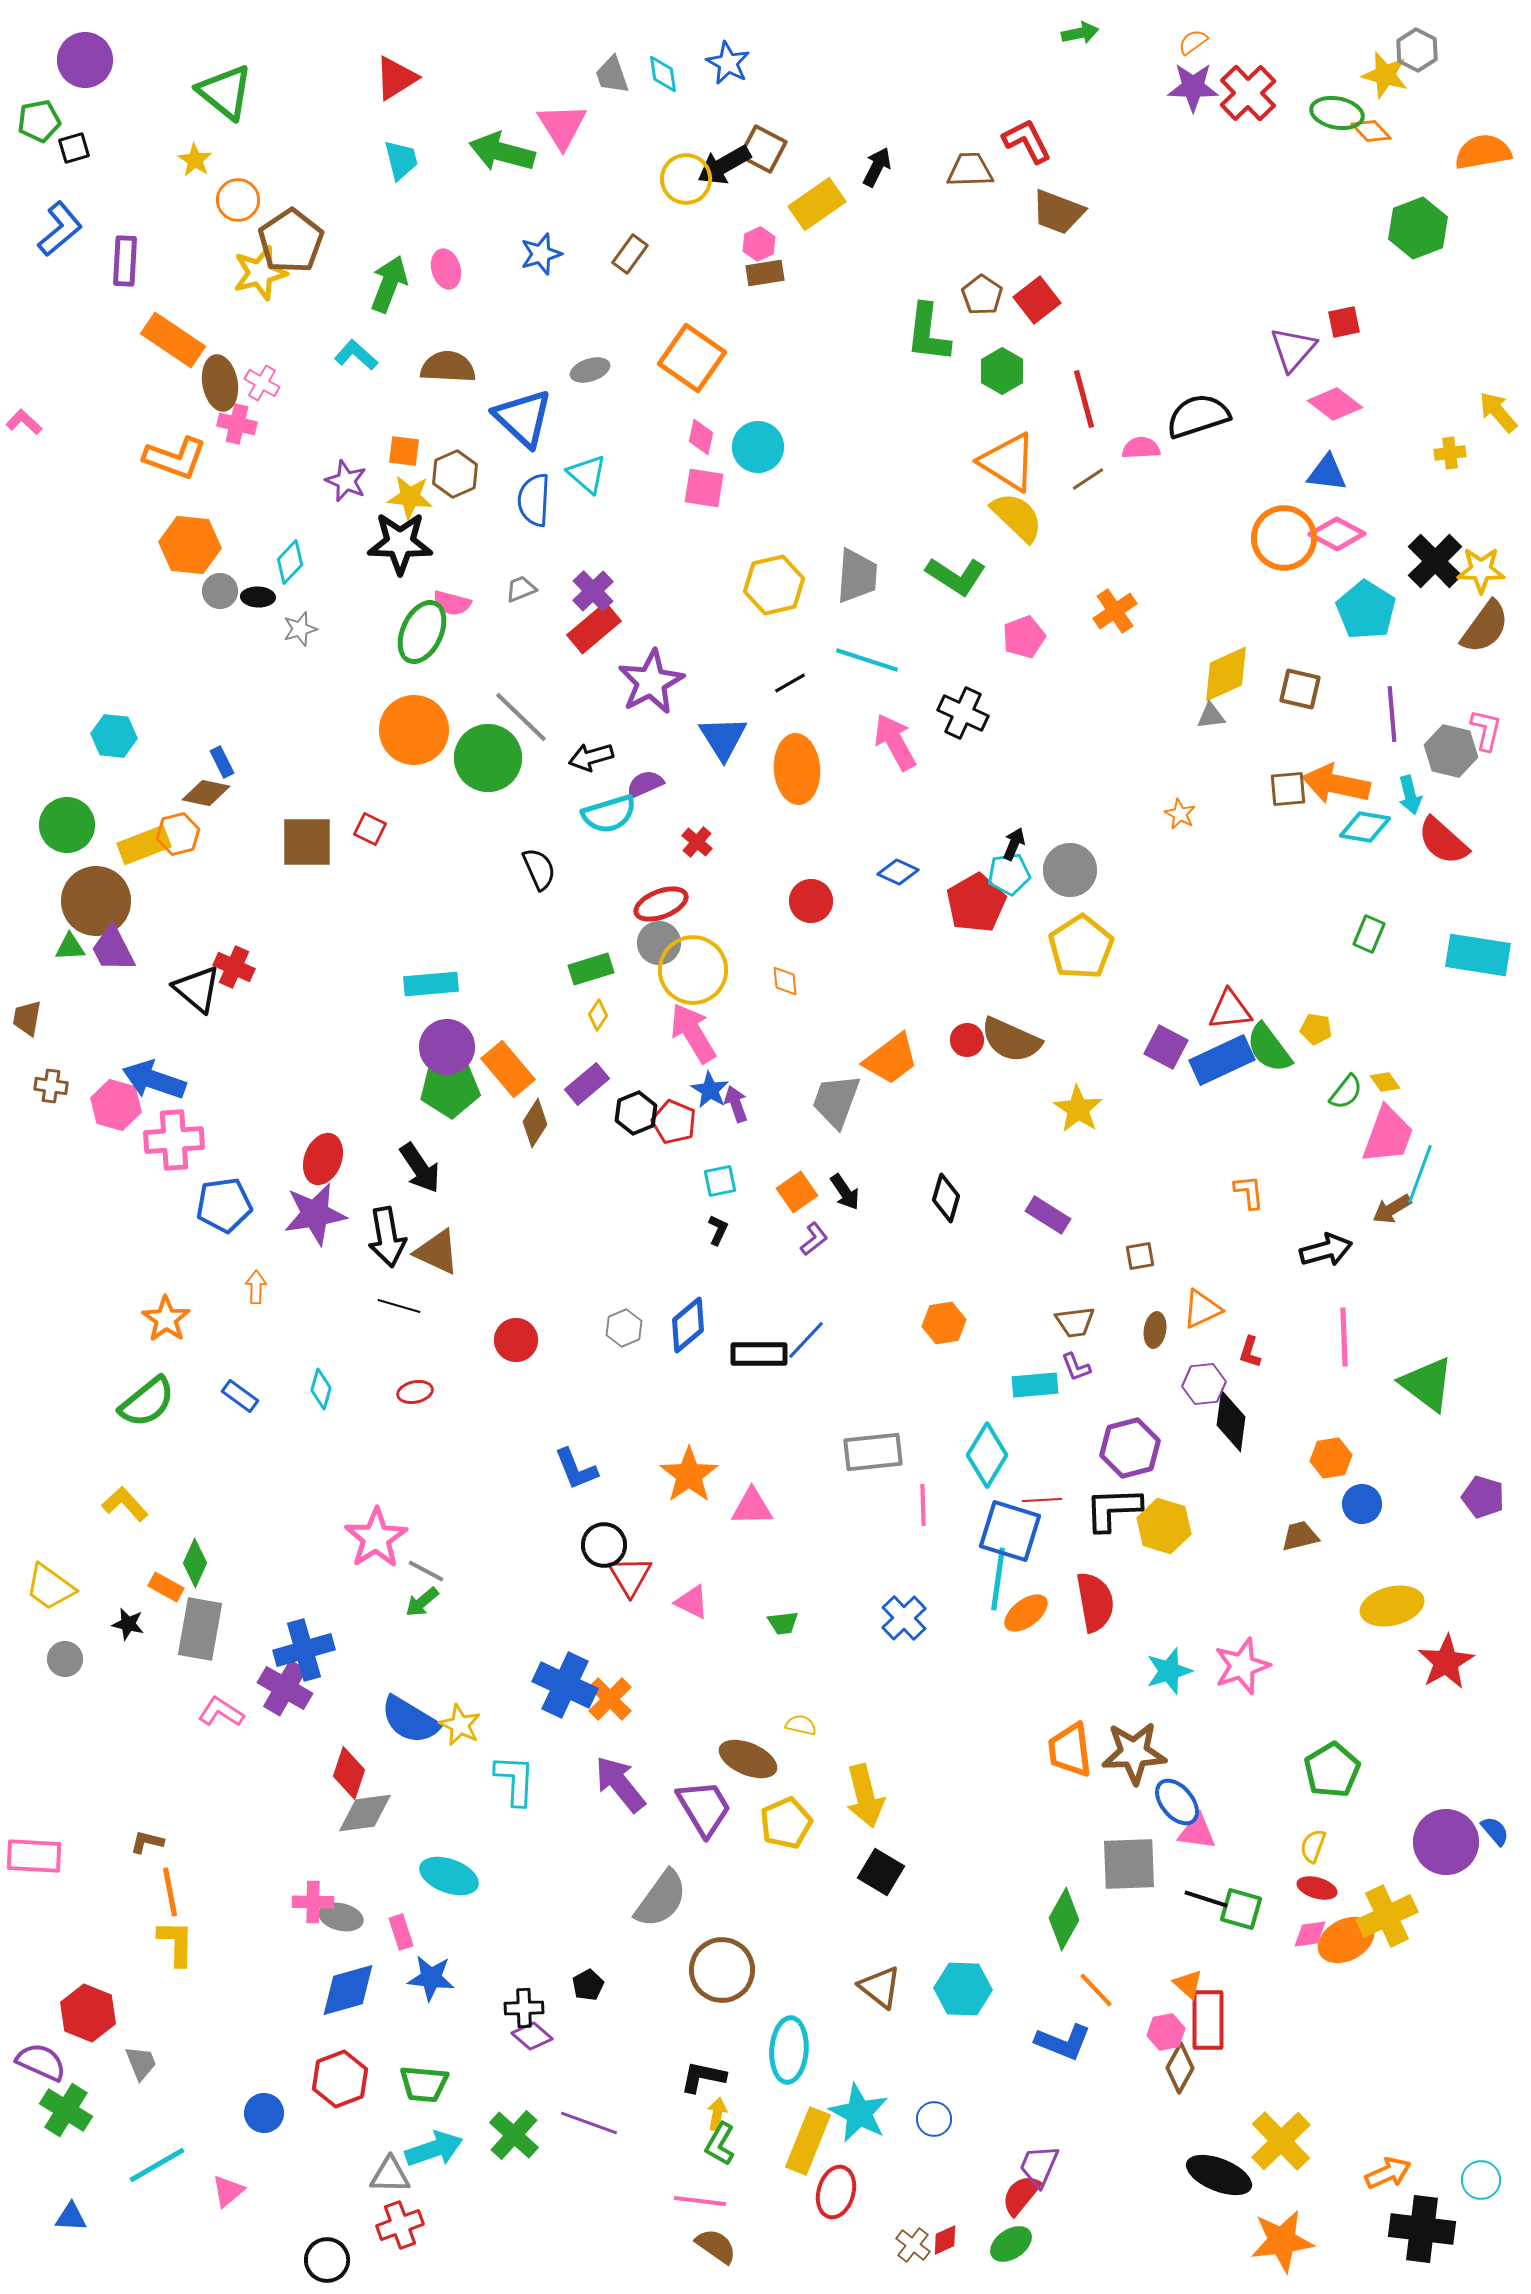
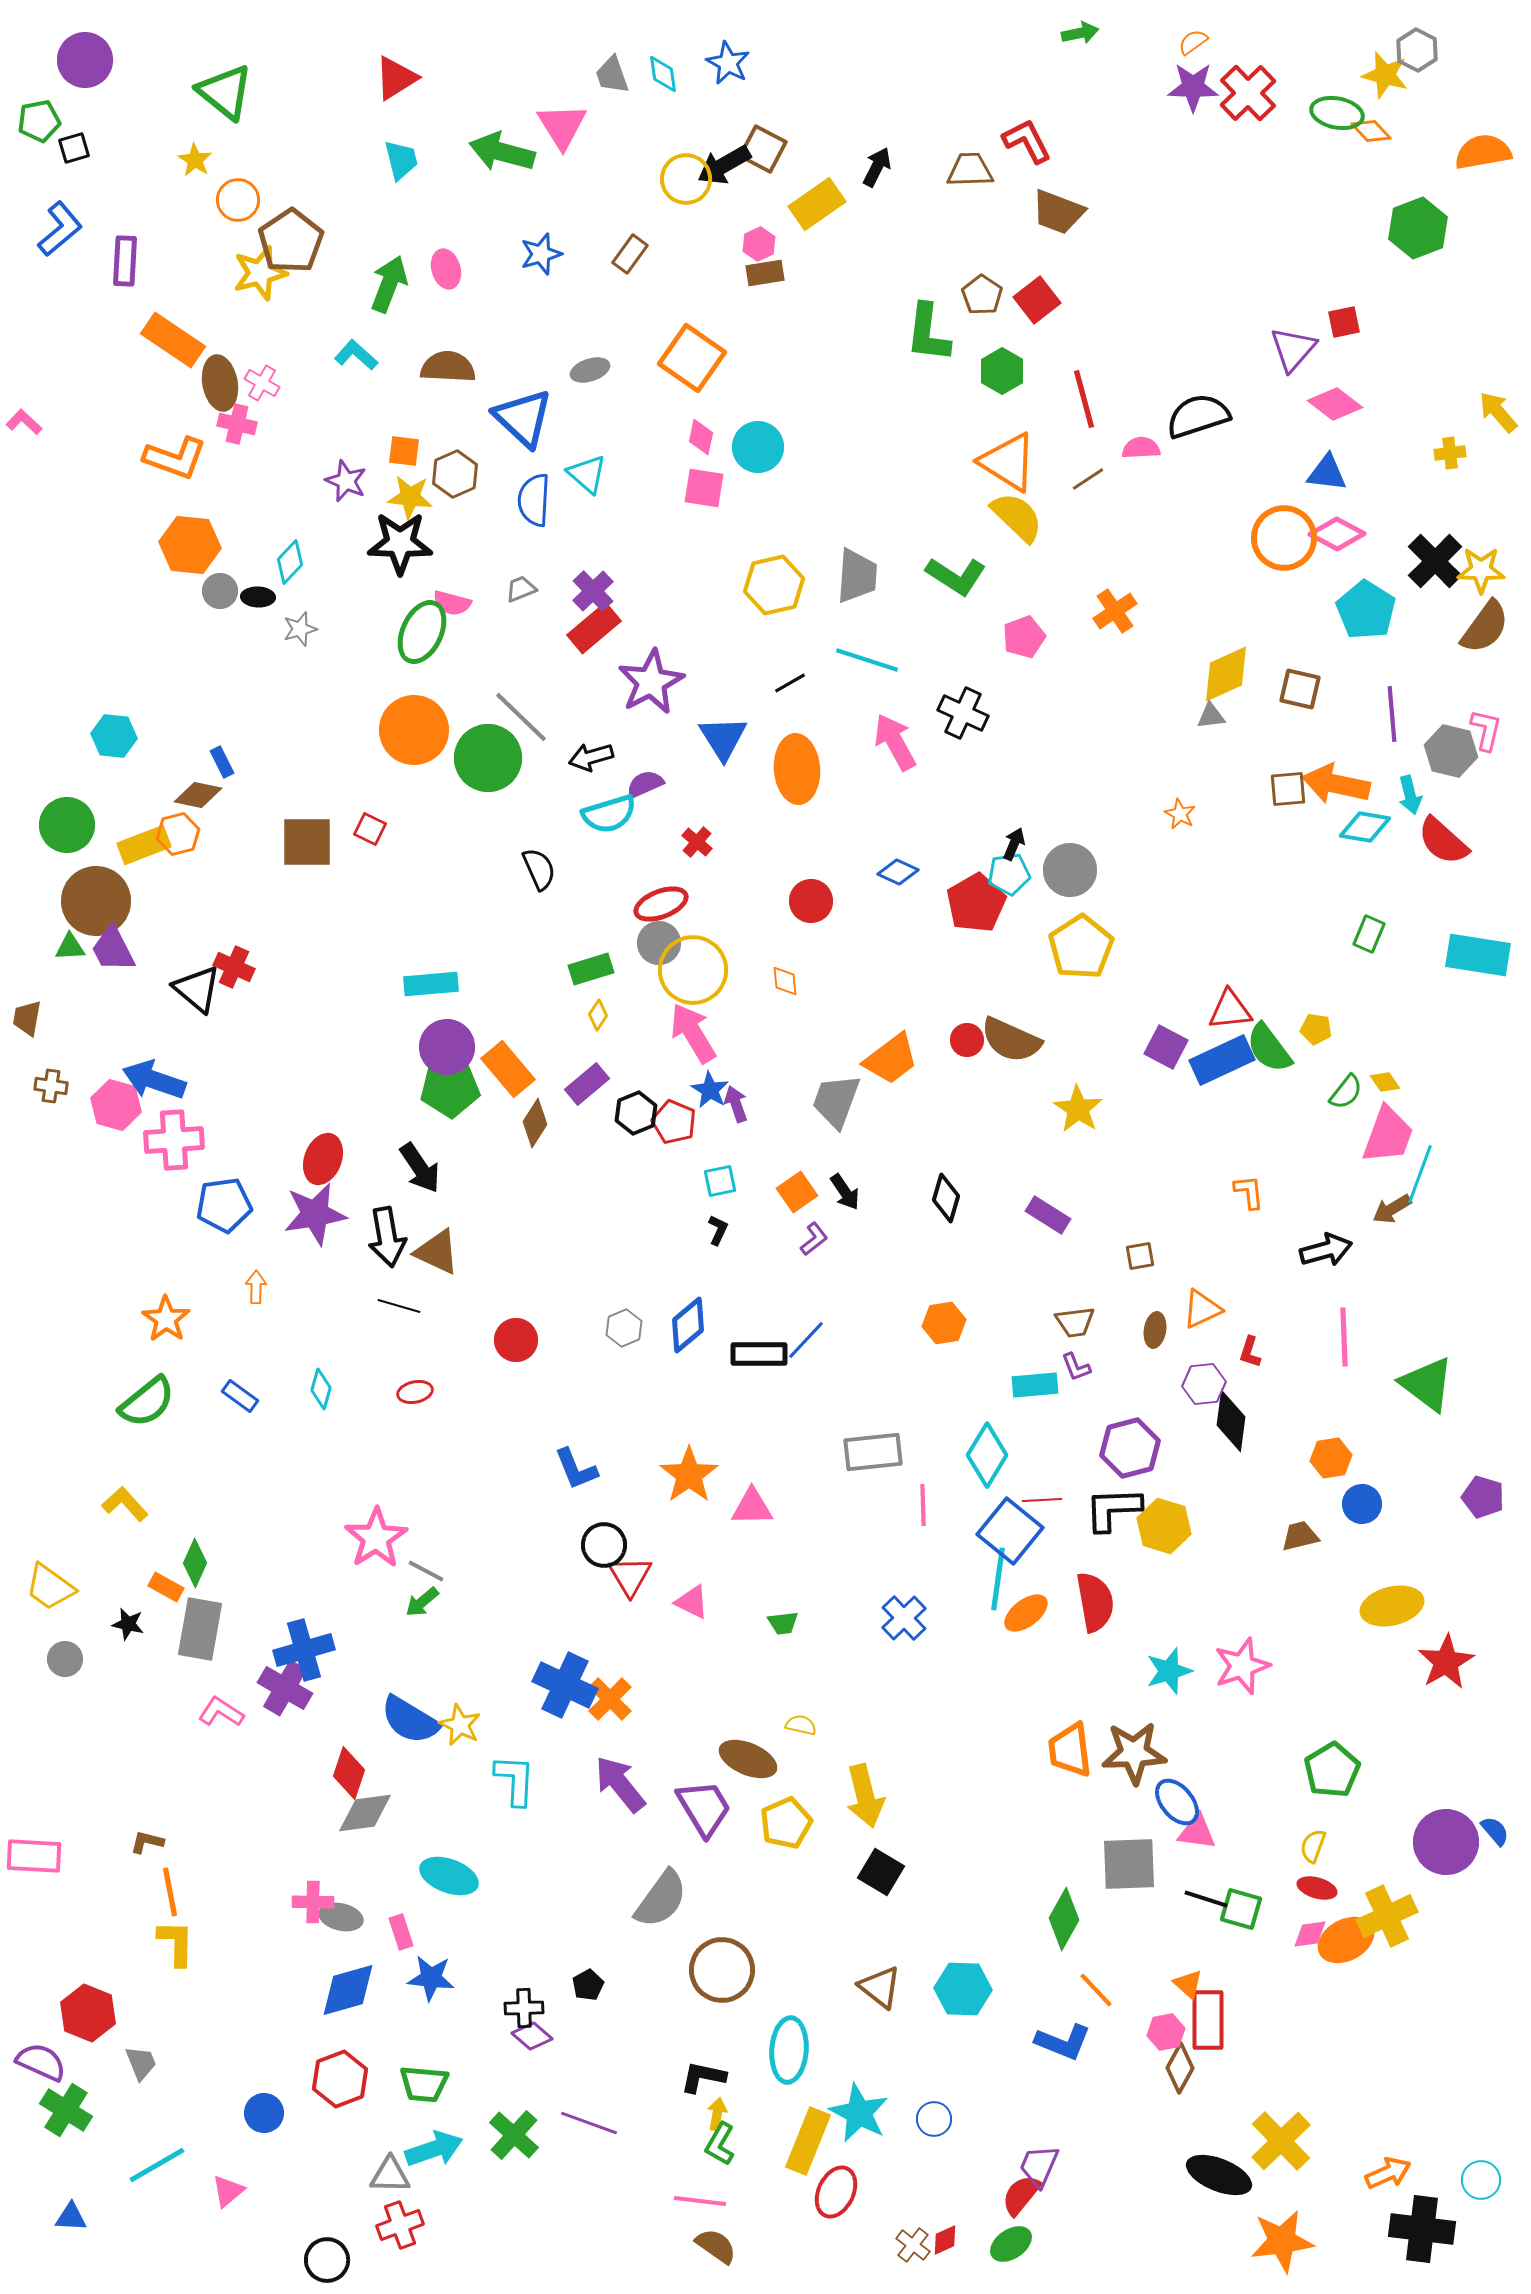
brown diamond at (206, 793): moved 8 px left, 2 px down
blue square at (1010, 1531): rotated 22 degrees clockwise
red ellipse at (836, 2192): rotated 9 degrees clockwise
